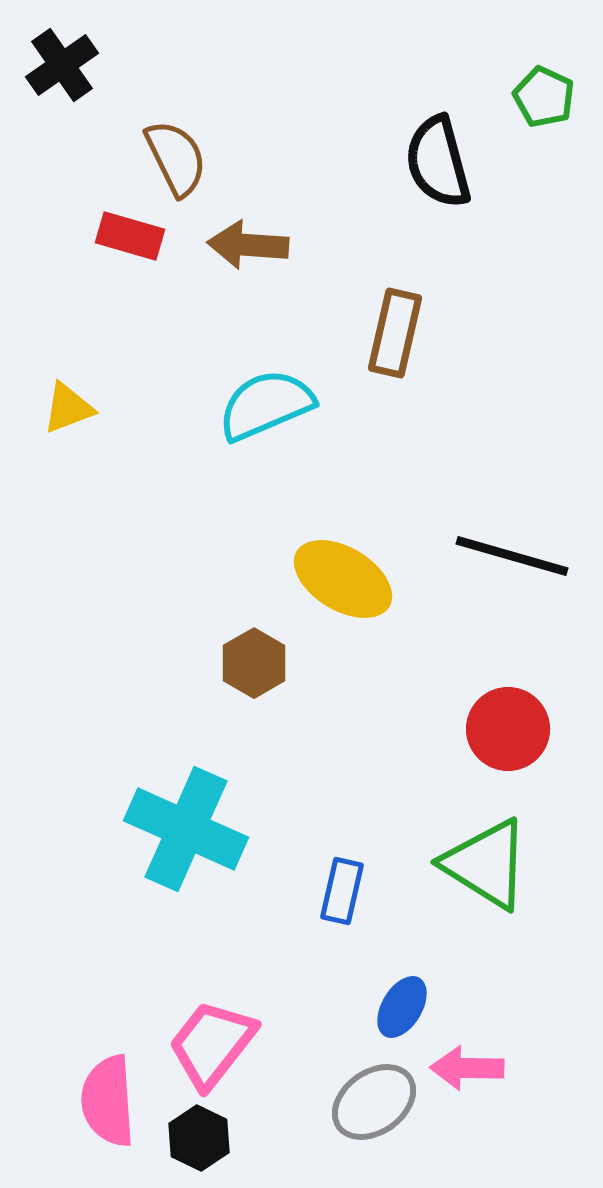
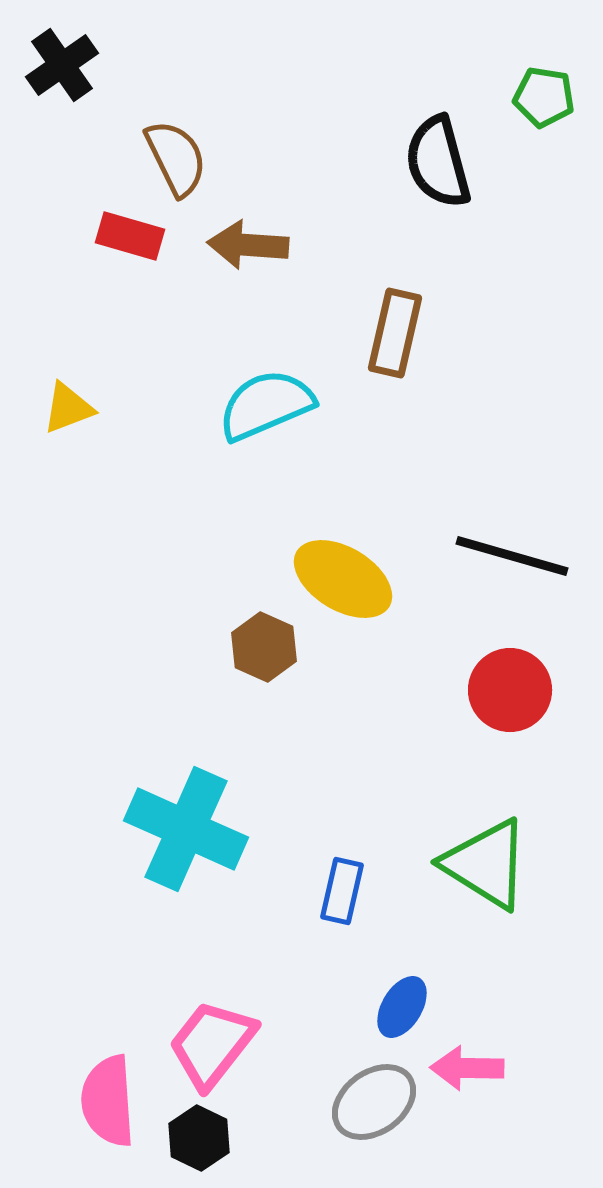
green pentagon: rotated 16 degrees counterclockwise
brown hexagon: moved 10 px right, 16 px up; rotated 6 degrees counterclockwise
red circle: moved 2 px right, 39 px up
